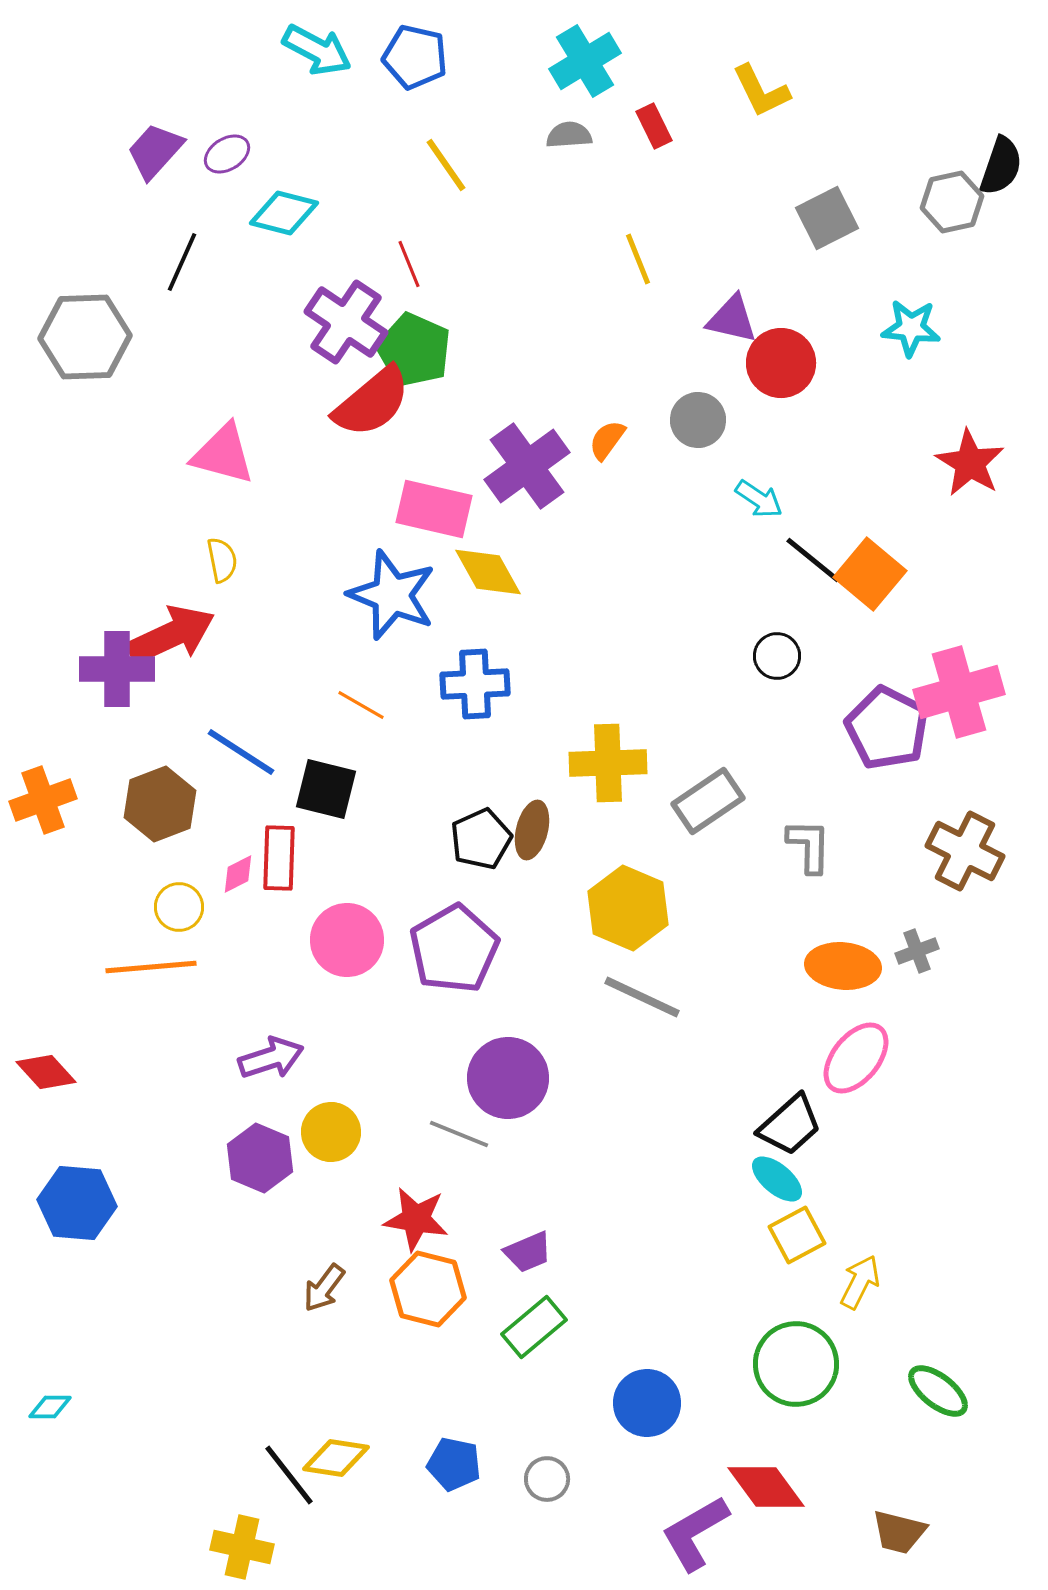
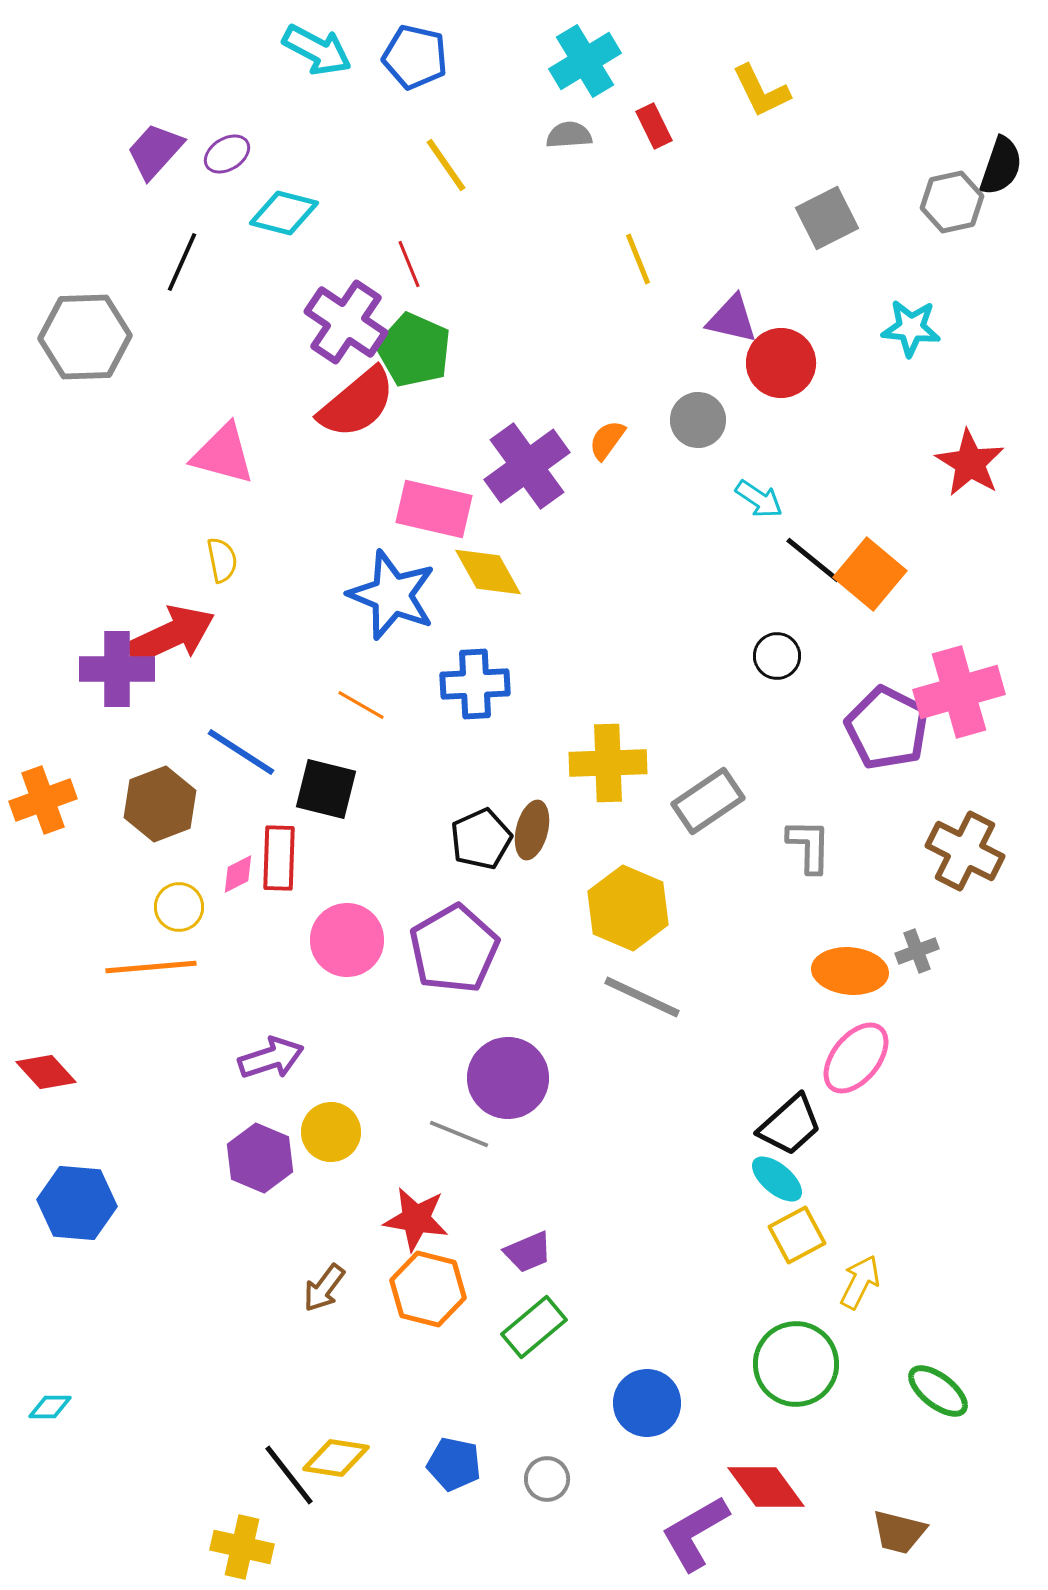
red semicircle at (372, 402): moved 15 px left, 1 px down
orange ellipse at (843, 966): moved 7 px right, 5 px down
